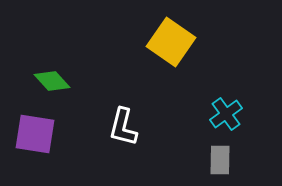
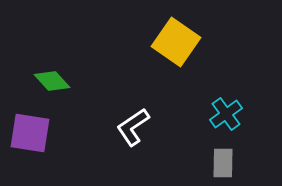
yellow square: moved 5 px right
white L-shape: moved 10 px right; rotated 42 degrees clockwise
purple square: moved 5 px left, 1 px up
gray rectangle: moved 3 px right, 3 px down
